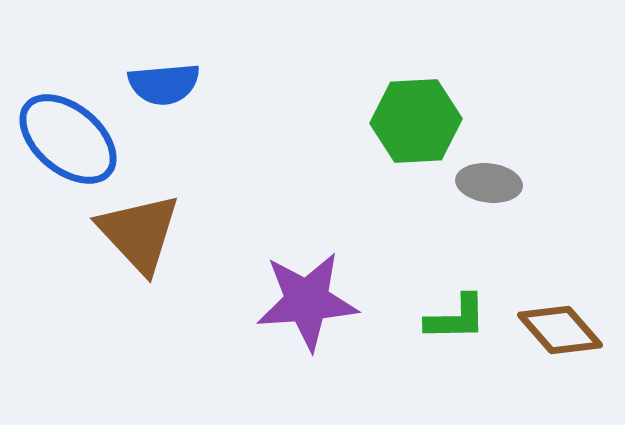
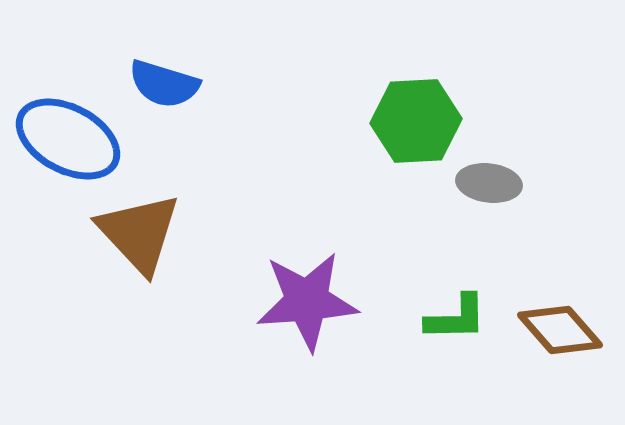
blue semicircle: rotated 22 degrees clockwise
blue ellipse: rotated 12 degrees counterclockwise
